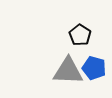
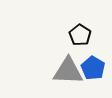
blue pentagon: moved 1 px left; rotated 15 degrees clockwise
